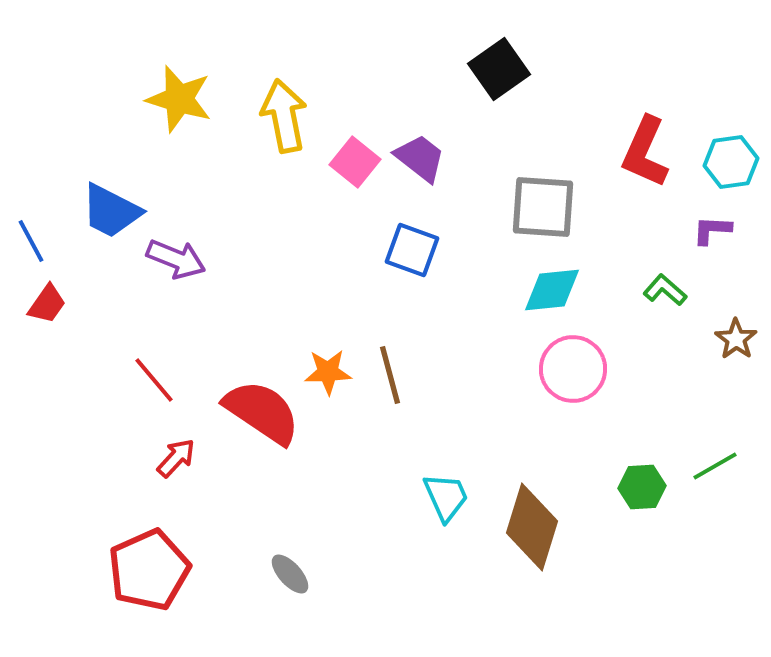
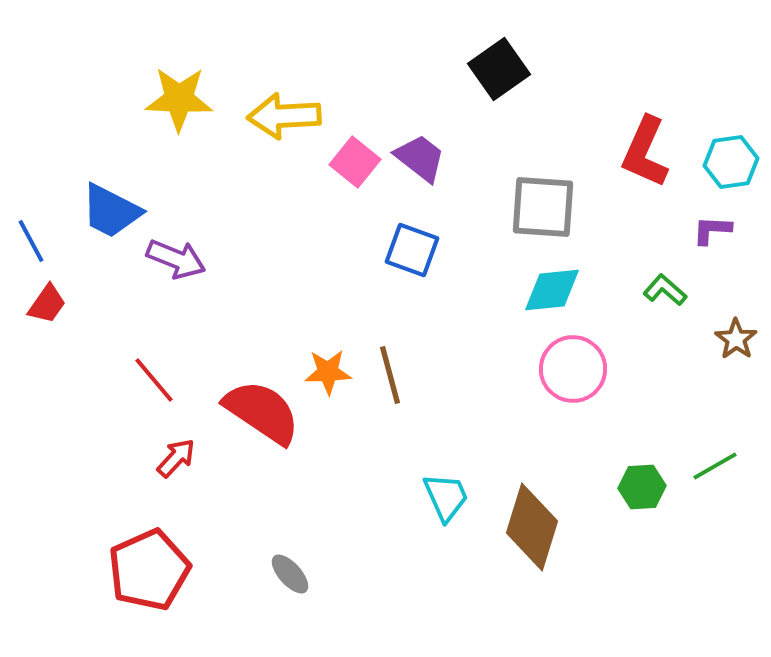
yellow star: rotated 14 degrees counterclockwise
yellow arrow: rotated 82 degrees counterclockwise
